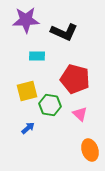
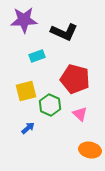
purple star: moved 2 px left
cyan rectangle: rotated 21 degrees counterclockwise
yellow square: moved 1 px left
green hexagon: rotated 15 degrees clockwise
orange ellipse: rotated 60 degrees counterclockwise
